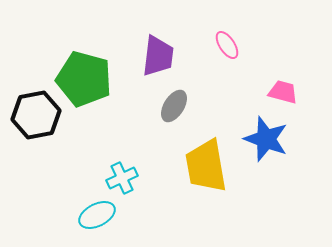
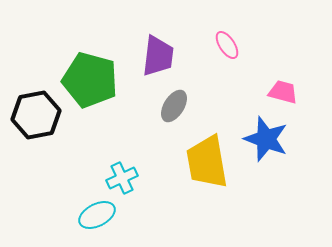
green pentagon: moved 6 px right, 1 px down
yellow trapezoid: moved 1 px right, 4 px up
